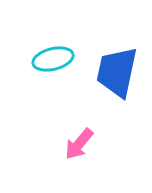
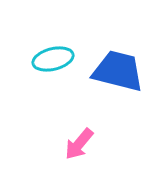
blue trapezoid: moved 1 px right, 1 px up; rotated 92 degrees clockwise
